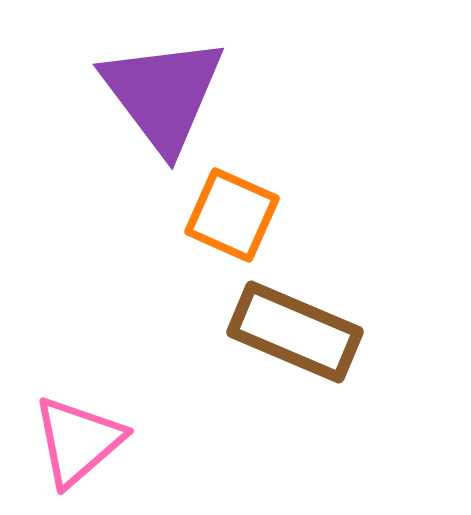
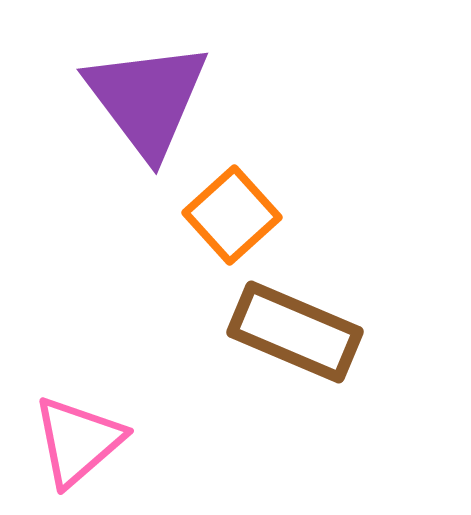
purple triangle: moved 16 px left, 5 px down
orange square: rotated 24 degrees clockwise
